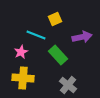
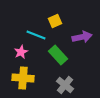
yellow square: moved 2 px down
gray cross: moved 3 px left
